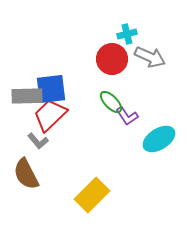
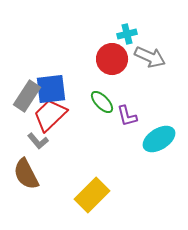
gray rectangle: rotated 56 degrees counterclockwise
green ellipse: moved 9 px left
purple L-shape: rotated 20 degrees clockwise
